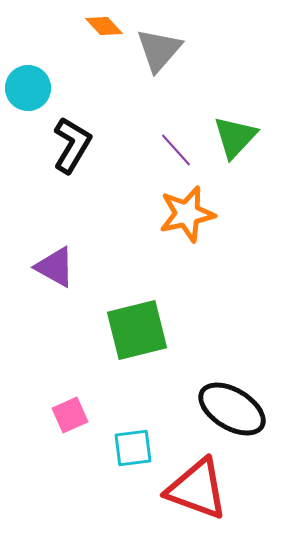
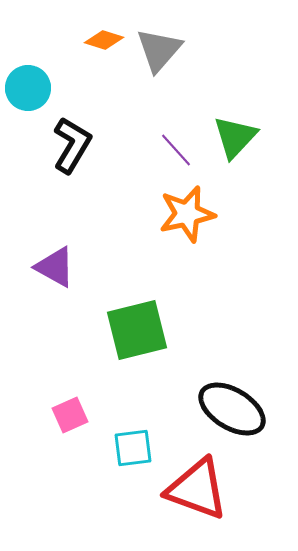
orange diamond: moved 14 px down; rotated 30 degrees counterclockwise
